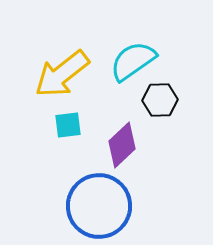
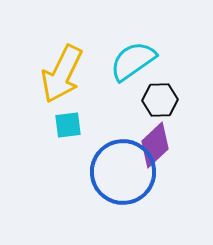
yellow arrow: rotated 26 degrees counterclockwise
purple diamond: moved 33 px right
blue circle: moved 24 px right, 34 px up
